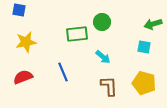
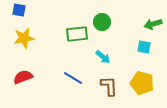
yellow star: moved 2 px left, 4 px up
blue line: moved 10 px right, 6 px down; rotated 36 degrees counterclockwise
yellow pentagon: moved 2 px left
